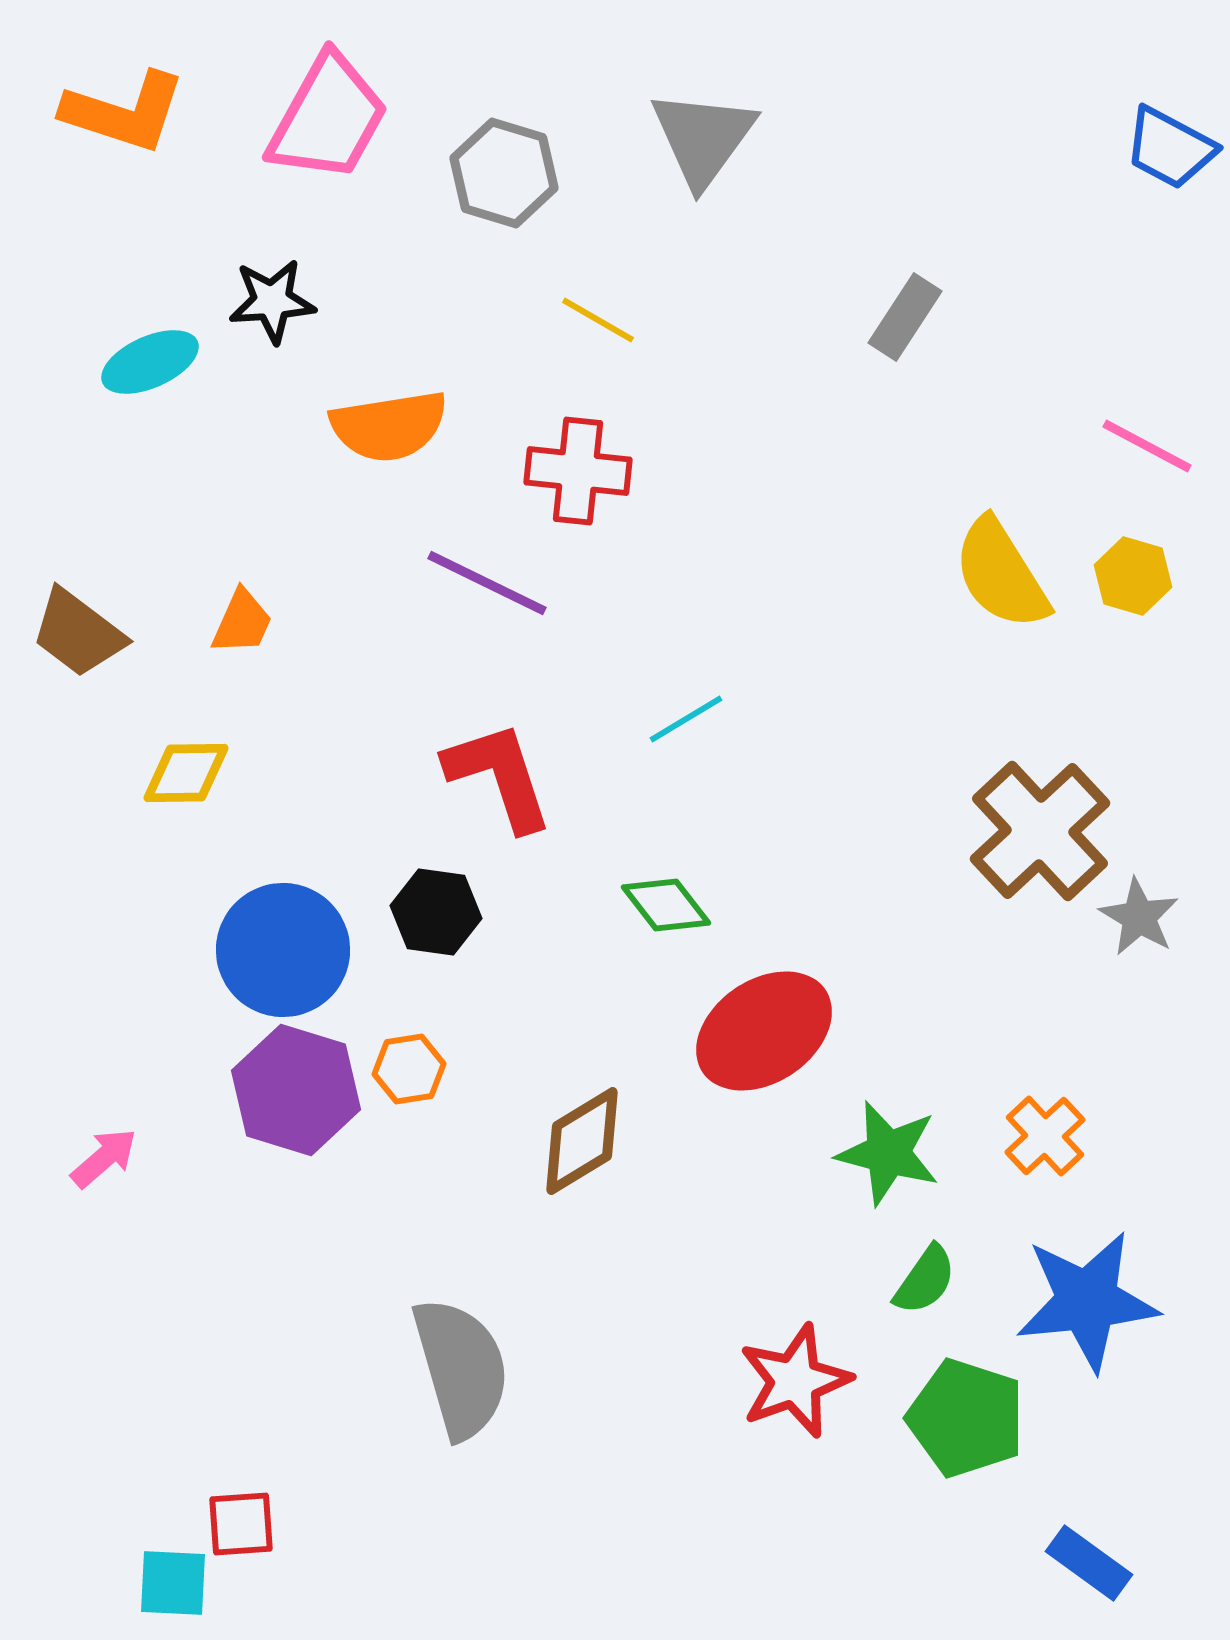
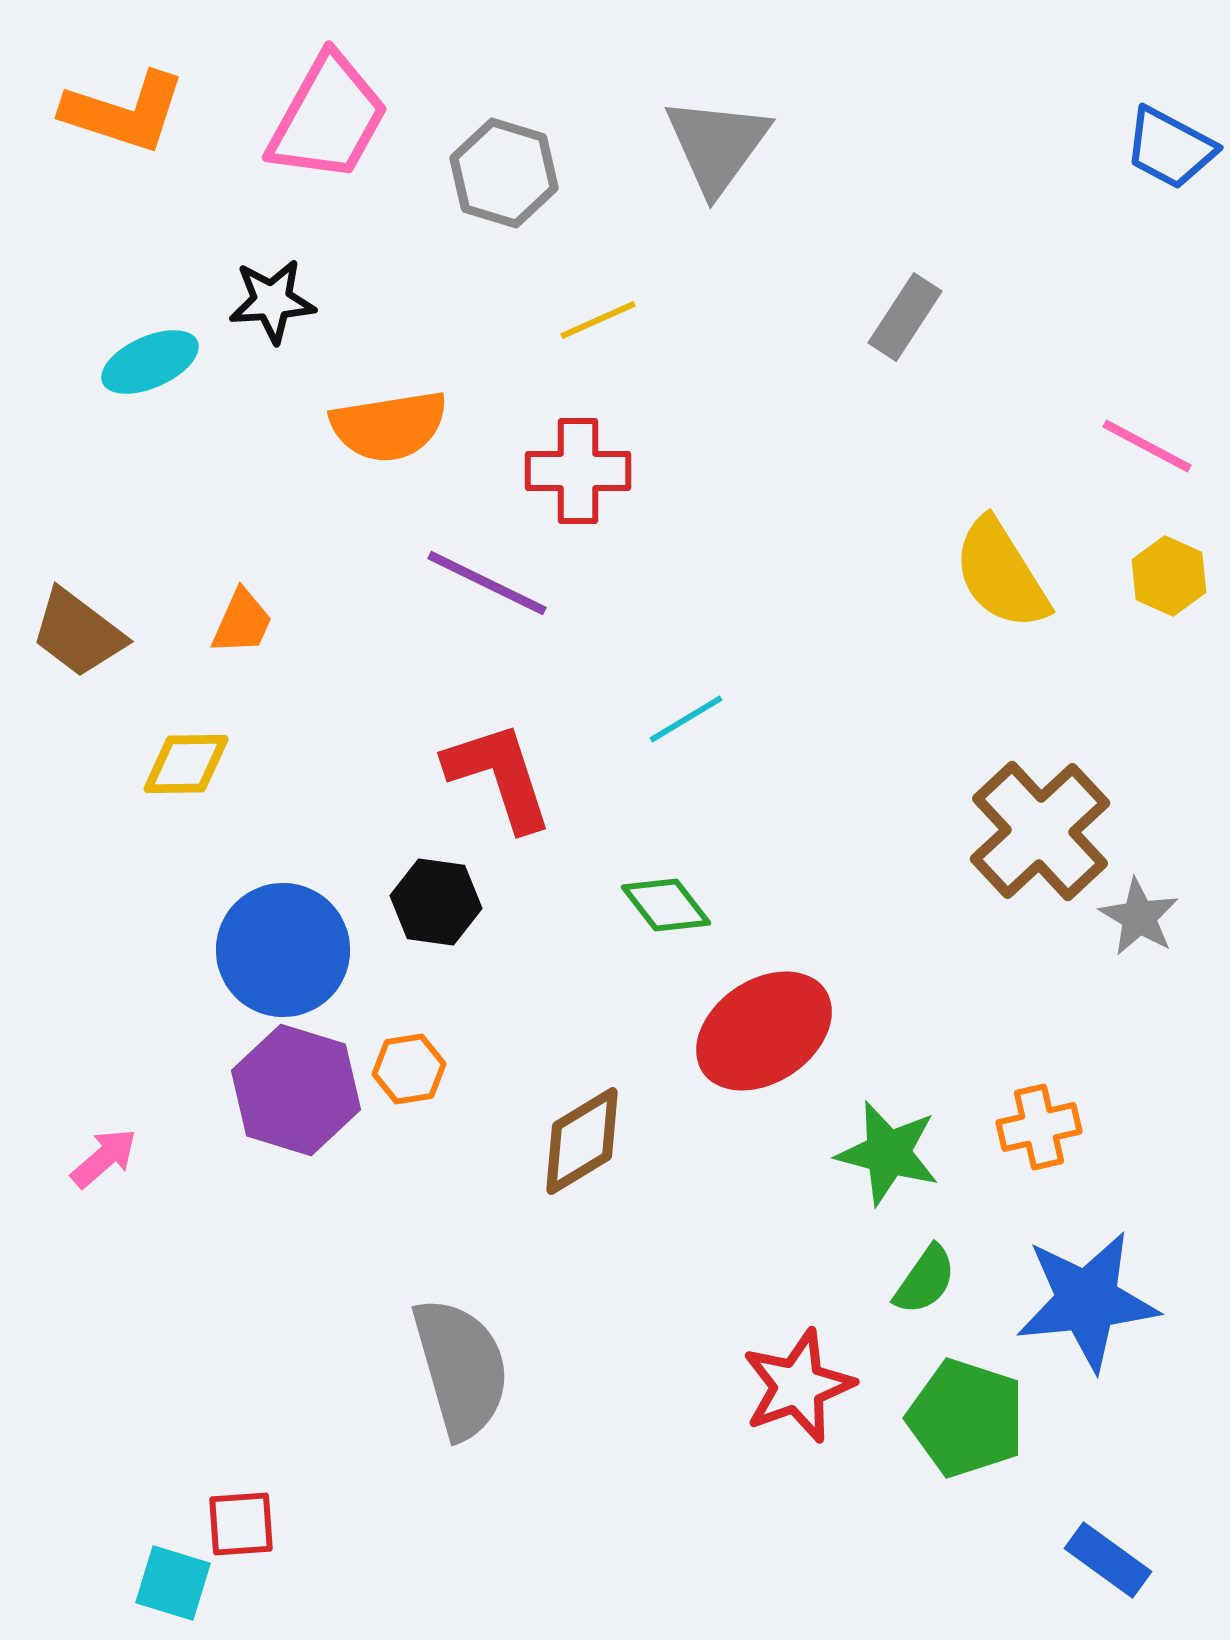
gray triangle: moved 14 px right, 7 px down
yellow line: rotated 54 degrees counterclockwise
red cross: rotated 6 degrees counterclockwise
yellow hexagon: moved 36 px right; rotated 8 degrees clockwise
yellow diamond: moved 9 px up
black hexagon: moved 10 px up
orange cross: moved 6 px left, 9 px up; rotated 30 degrees clockwise
red star: moved 3 px right, 5 px down
blue rectangle: moved 19 px right, 3 px up
cyan square: rotated 14 degrees clockwise
